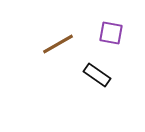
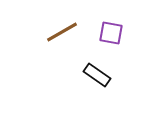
brown line: moved 4 px right, 12 px up
